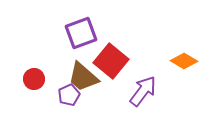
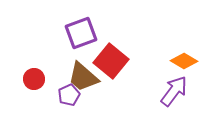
purple arrow: moved 31 px right
